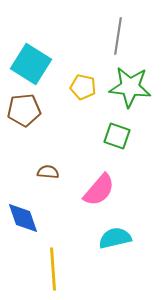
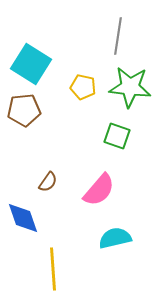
brown semicircle: moved 10 px down; rotated 120 degrees clockwise
